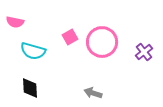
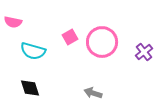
pink semicircle: moved 2 px left
black diamond: rotated 15 degrees counterclockwise
